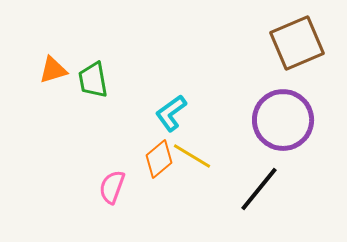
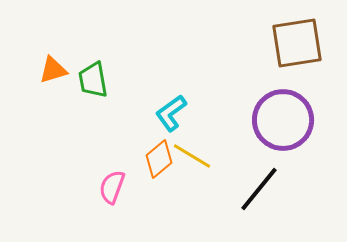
brown square: rotated 14 degrees clockwise
